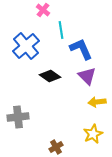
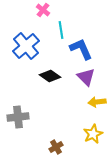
purple triangle: moved 1 px left, 1 px down
